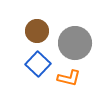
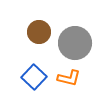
brown circle: moved 2 px right, 1 px down
blue square: moved 4 px left, 13 px down
